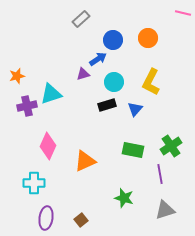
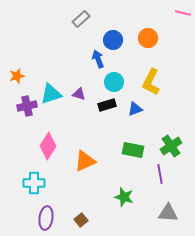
blue arrow: rotated 78 degrees counterclockwise
purple triangle: moved 4 px left, 20 px down; rotated 32 degrees clockwise
blue triangle: rotated 28 degrees clockwise
pink diamond: rotated 8 degrees clockwise
green star: moved 1 px up
gray triangle: moved 3 px right, 3 px down; rotated 20 degrees clockwise
